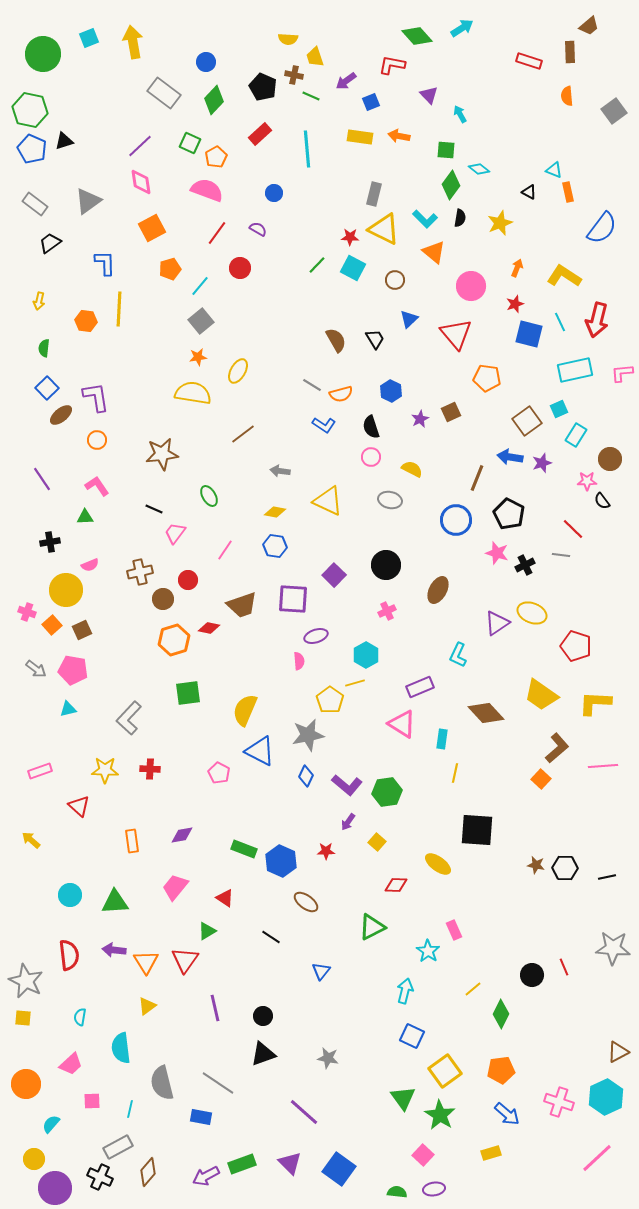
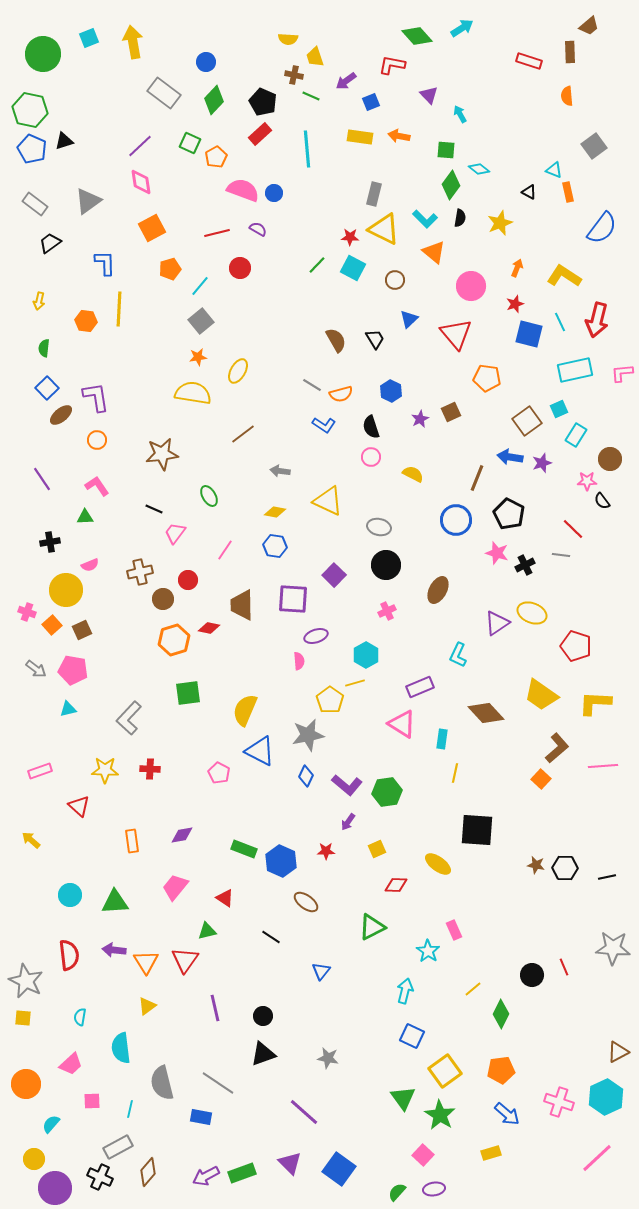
black pentagon at (263, 87): moved 15 px down
gray square at (614, 111): moved 20 px left, 35 px down
pink semicircle at (207, 190): moved 36 px right
red line at (217, 233): rotated 40 degrees clockwise
yellow semicircle at (412, 469): moved 1 px right, 5 px down
gray ellipse at (390, 500): moved 11 px left, 27 px down
brown trapezoid at (242, 605): rotated 108 degrees clockwise
yellow square at (377, 842): moved 7 px down; rotated 24 degrees clockwise
green triangle at (207, 931): rotated 18 degrees clockwise
green rectangle at (242, 1164): moved 9 px down
green semicircle at (397, 1192): rotated 54 degrees counterclockwise
